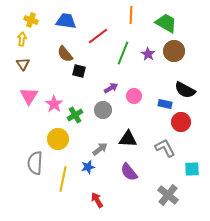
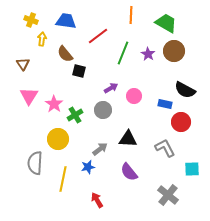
yellow arrow: moved 20 px right
